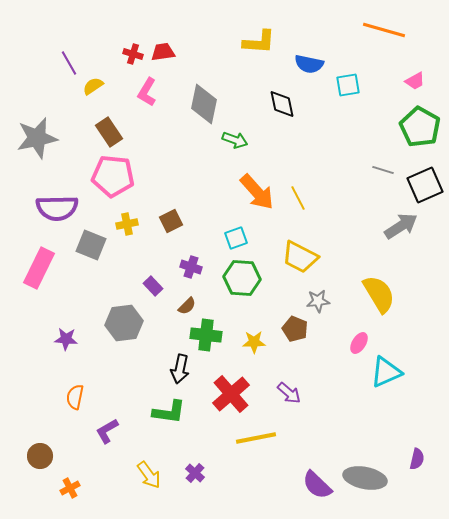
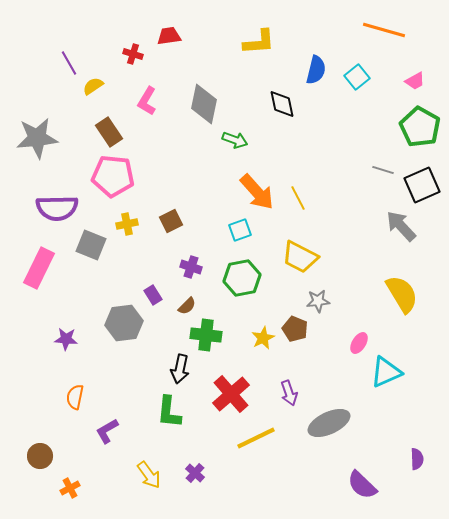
yellow L-shape at (259, 42): rotated 8 degrees counterclockwise
red trapezoid at (163, 52): moved 6 px right, 16 px up
blue semicircle at (309, 64): moved 7 px right, 6 px down; rotated 88 degrees counterclockwise
cyan square at (348, 85): moved 9 px right, 8 px up; rotated 30 degrees counterclockwise
pink L-shape at (147, 92): moved 9 px down
gray star at (37, 138): rotated 6 degrees clockwise
black square at (425, 185): moved 3 px left
gray arrow at (401, 226): rotated 100 degrees counterclockwise
cyan square at (236, 238): moved 4 px right, 8 px up
green hexagon at (242, 278): rotated 15 degrees counterclockwise
purple rectangle at (153, 286): moved 9 px down; rotated 12 degrees clockwise
yellow semicircle at (379, 294): moved 23 px right
yellow star at (254, 342): moved 9 px right, 4 px up; rotated 25 degrees counterclockwise
purple arrow at (289, 393): rotated 30 degrees clockwise
green L-shape at (169, 412): rotated 88 degrees clockwise
yellow line at (256, 438): rotated 15 degrees counterclockwise
purple semicircle at (417, 459): rotated 15 degrees counterclockwise
gray ellipse at (365, 478): moved 36 px left, 55 px up; rotated 36 degrees counterclockwise
purple semicircle at (317, 485): moved 45 px right
